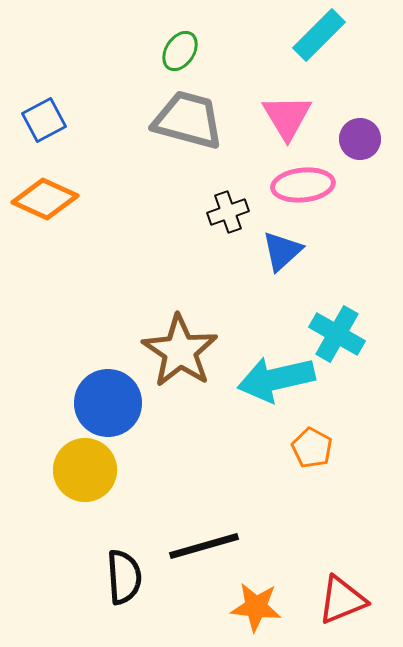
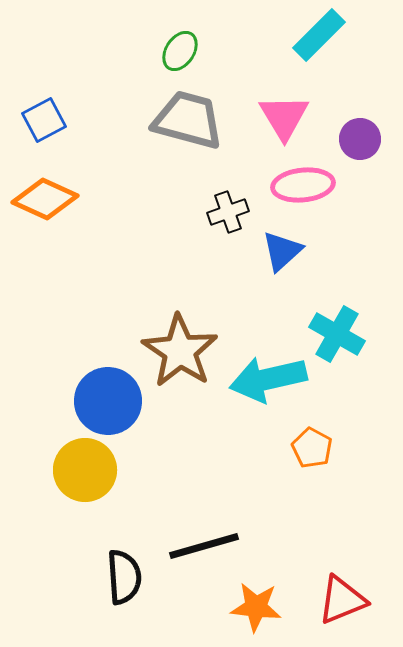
pink triangle: moved 3 px left
cyan arrow: moved 8 px left
blue circle: moved 2 px up
